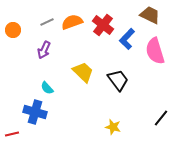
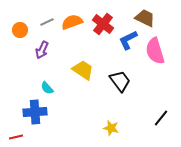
brown trapezoid: moved 5 px left, 3 px down
red cross: moved 1 px up
orange circle: moved 7 px right
blue L-shape: moved 1 px right, 1 px down; rotated 20 degrees clockwise
purple arrow: moved 2 px left
yellow trapezoid: moved 2 px up; rotated 10 degrees counterclockwise
black trapezoid: moved 2 px right, 1 px down
blue cross: rotated 20 degrees counterclockwise
yellow star: moved 2 px left, 1 px down
red line: moved 4 px right, 3 px down
